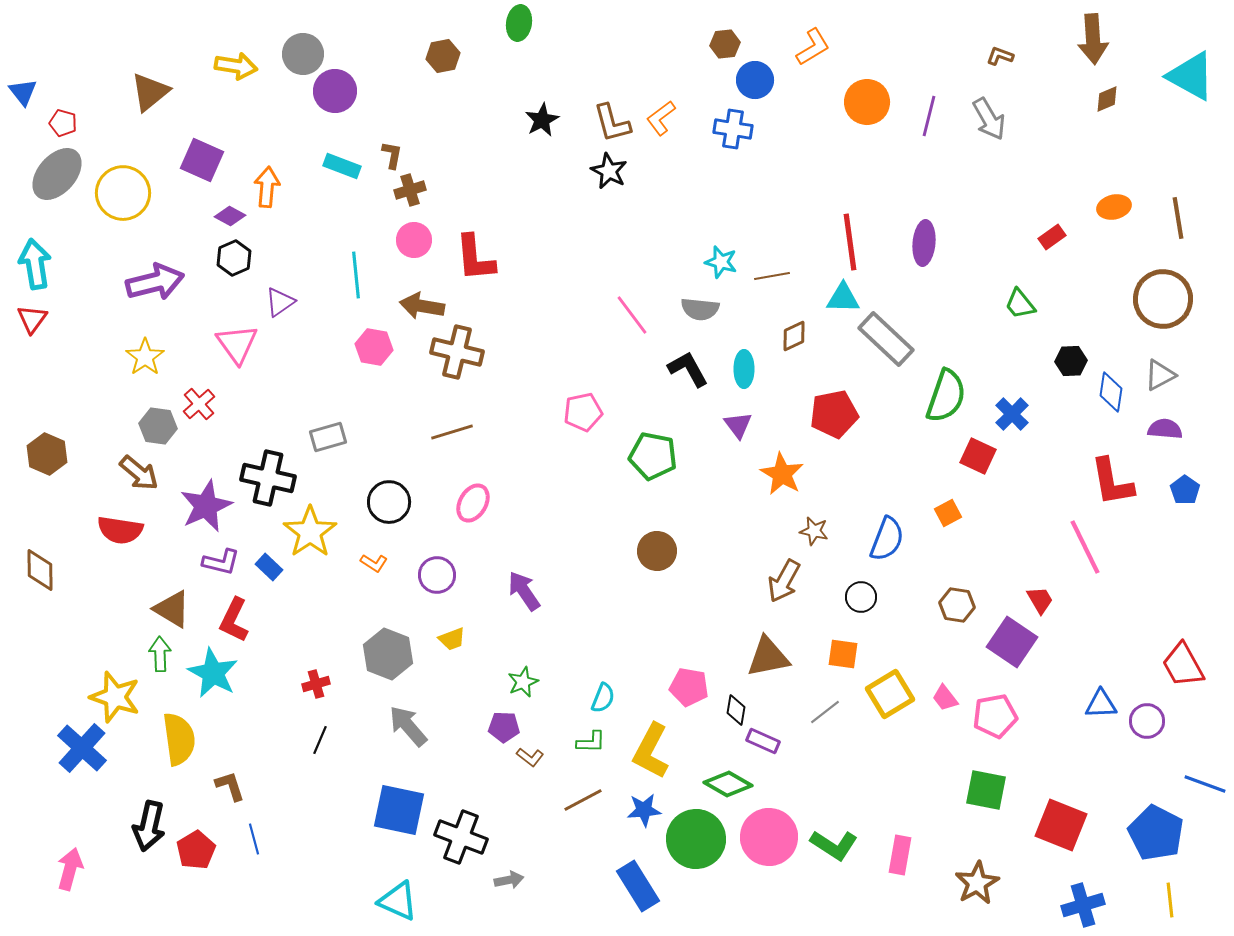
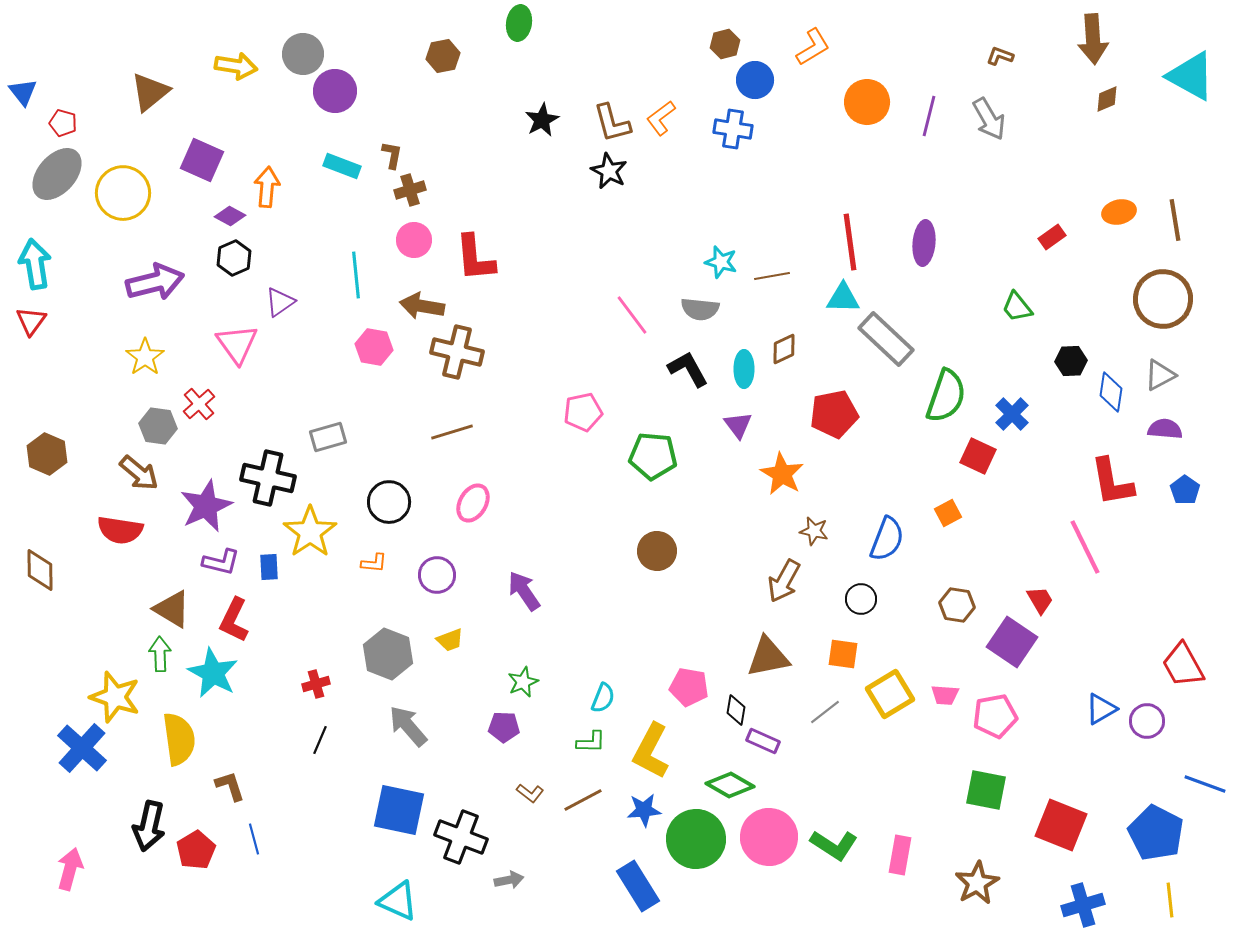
brown hexagon at (725, 44): rotated 8 degrees counterclockwise
orange ellipse at (1114, 207): moved 5 px right, 5 px down
brown line at (1178, 218): moved 3 px left, 2 px down
green trapezoid at (1020, 304): moved 3 px left, 3 px down
red triangle at (32, 319): moved 1 px left, 2 px down
brown diamond at (794, 336): moved 10 px left, 13 px down
green pentagon at (653, 456): rotated 6 degrees counterclockwise
orange L-shape at (374, 563): rotated 28 degrees counterclockwise
blue rectangle at (269, 567): rotated 44 degrees clockwise
black circle at (861, 597): moved 2 px down
yellow trapezoid at (452, 639): moved 2 px left, 1 px down
pink trapezoid at (945, 698): moved 3 px up; rotated 48 degrees counterclockwise
blue triangle at (1101, 704): moved 5 px down; rotated 28 degrees counterclockwise
brown L-shape at (530, 757): moved 36 px down
green diamond at (728, 784): moved 2 px right, 1 px down
